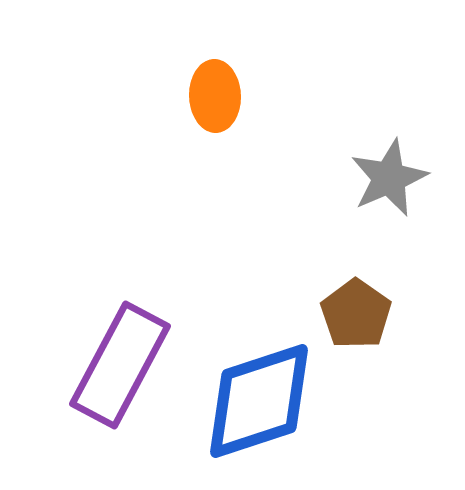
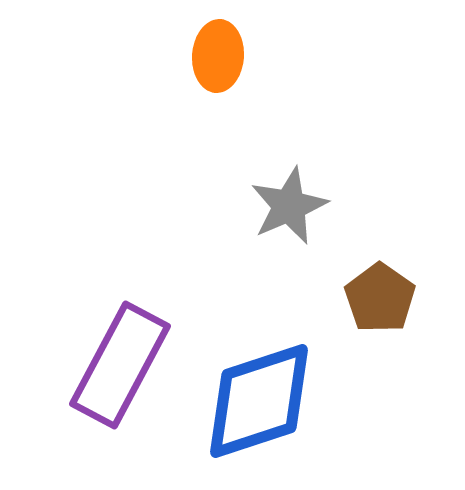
orange ellipse: moved 3 px right, 40 px up; rotated 6 degrees clockwise
gray star: moved 100 px left, 28 px down
brown pentagon: moved 24 px right, 16 px up
